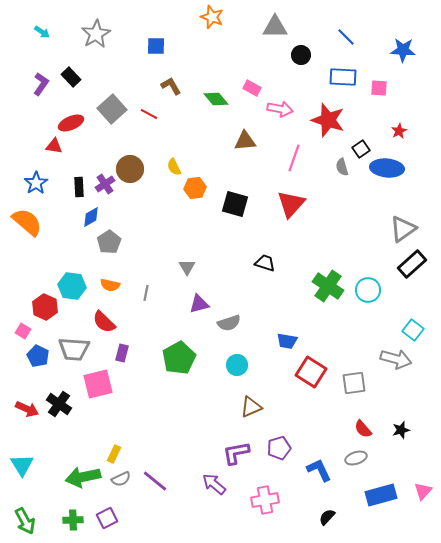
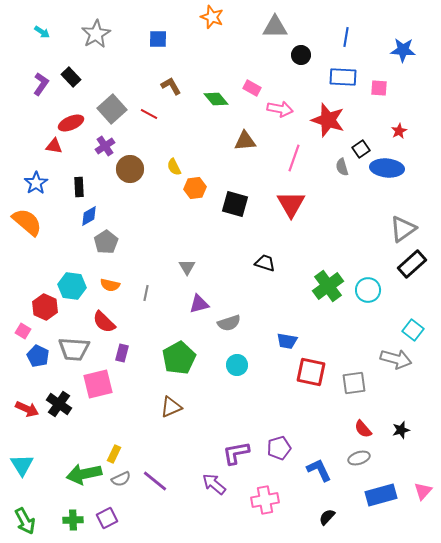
blue line at (346, 37): rotated 54 degrees clockwise
blue square at (156, 46): moved 2 px right, 7 px up
purple cross at (105, 184): moved 38 px up
red triangle at (291, 204): rotated 12 degrees counterclockwise
blue diamond at (91, 217): moved 2 px left, 1 px up
gray pentagon at (109, 242): moved 3 px left
green cross at (328, 286): rotated 20 degrees clockwise
red square at (311, 372): rotated 20 degrees counterclockwise
brown triangle at (251, 407): moved 80 px left
gray ellipse at (356, 458): moved 3 px right
green arrow at (83, 477): moved 1 px right, 3 px up
